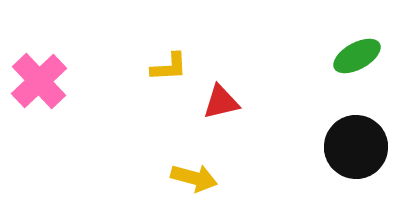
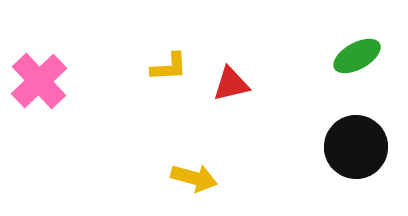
red triangle: moved 10 px right, 18 px up
